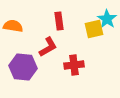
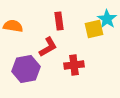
purple hexagon: moved 3 px right, 2 px down; rotated 16 degrees counterclockwise
